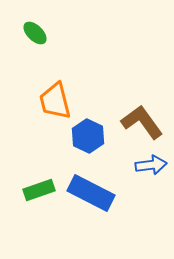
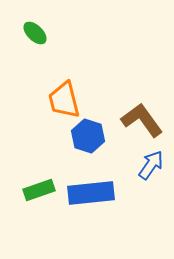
orange trapezoid: moved 9 px right, 1 px up
brown L-shape: moved 2 px up
blue hexagon: rotated 8 degrees counterclockwise
blue arrow: rotated 48 degrees counterclockwise
blue rectangle: rotated 33 degrees counterclockwise
